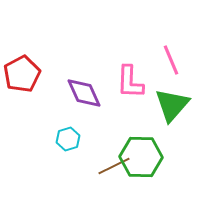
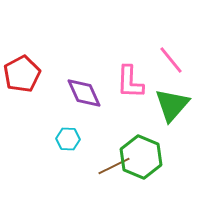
pink line: rotated 16 degrees counterclockwise
cyan hexagon: rotated 20 degrees clockwise
green hexagon: rotated 21 degrees clockwise
